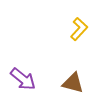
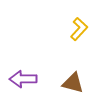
purple arrow: rotated 140 degrees clockwise
